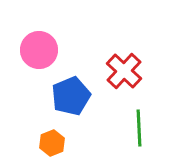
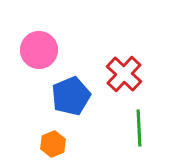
red cross: moved 3 px down
orange hexagon: moved 1 px right, 1 px down
